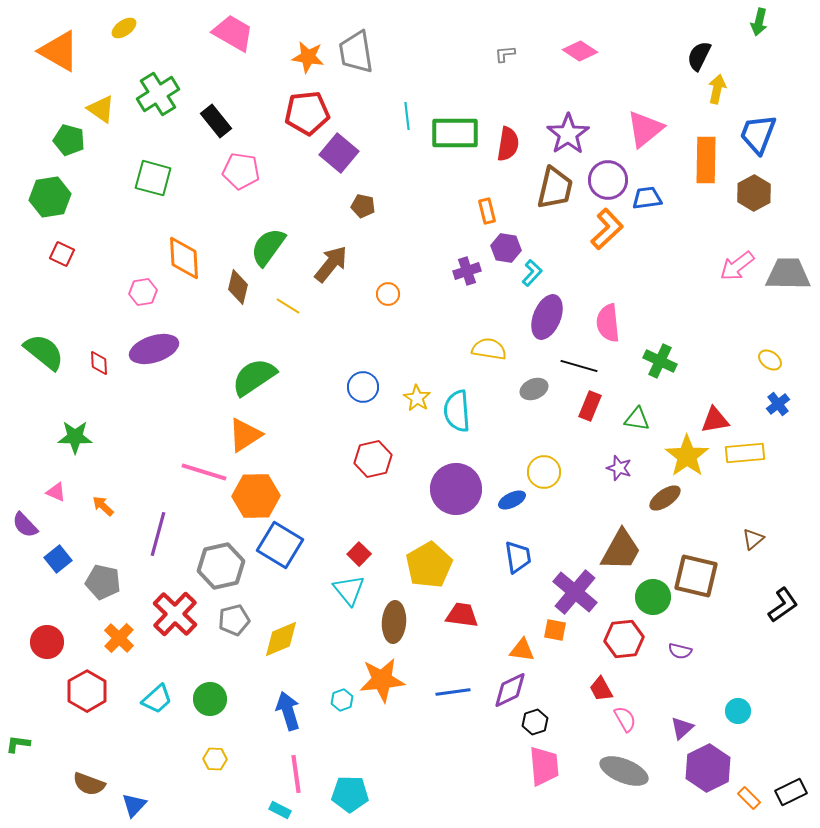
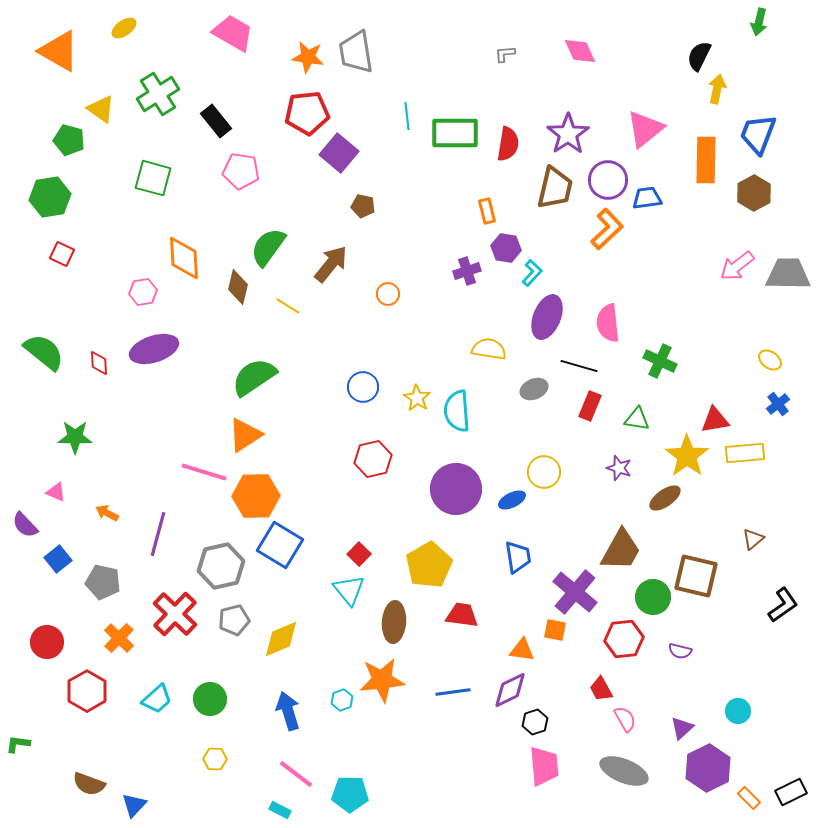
pink diamond at (580, 51): rotated 32 degrees clockwise
orange arrow at (103, 506): moved 4 px right, 7 px down; rotated 15 degrees counterclockwise
pink line at (296, 774): rotated 45 degrees counterclockwise
